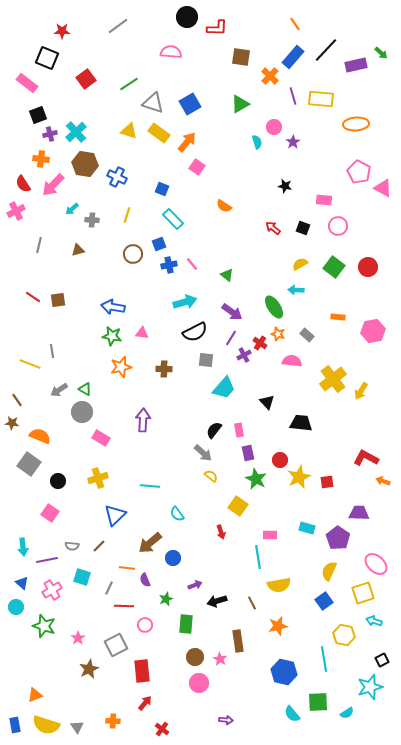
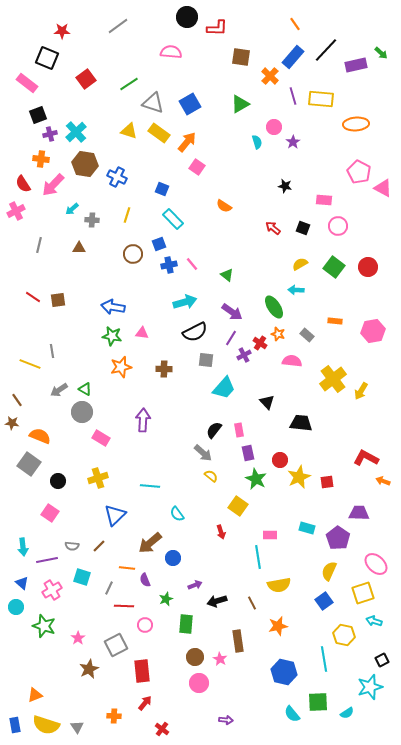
brown triangle at (78, 250): moved 1 px right, 2 px up; rotated 16 degrees clockwise
orange rectangle at (338, 317): moved 3 px left, 4 px down
orange cross at (113, 721): moved 1 px right, 5 px up
